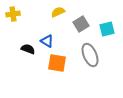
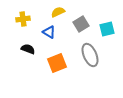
yellow cross: moved 10 px right, 5 px down
blue triangle: moved 2 px right, 9 px up
orange square: rotated 30 degrees counterclockwise
